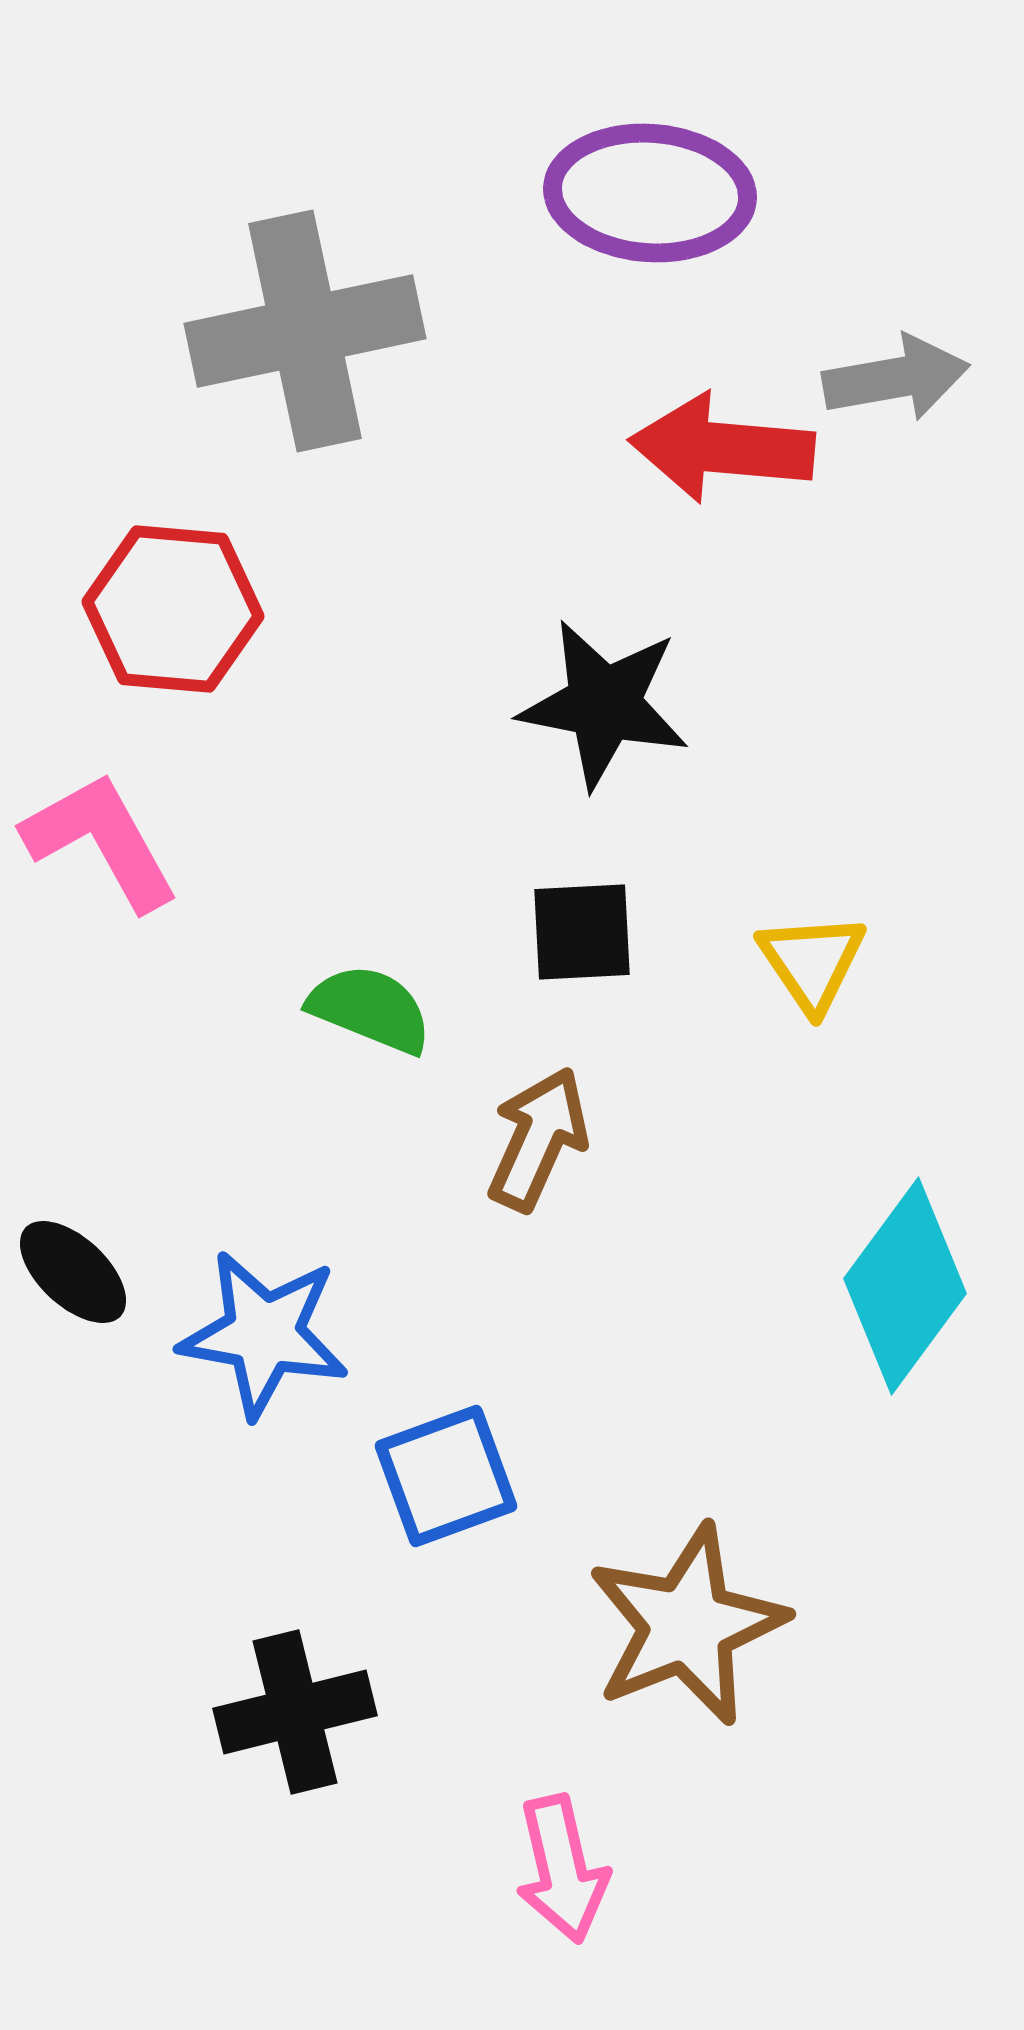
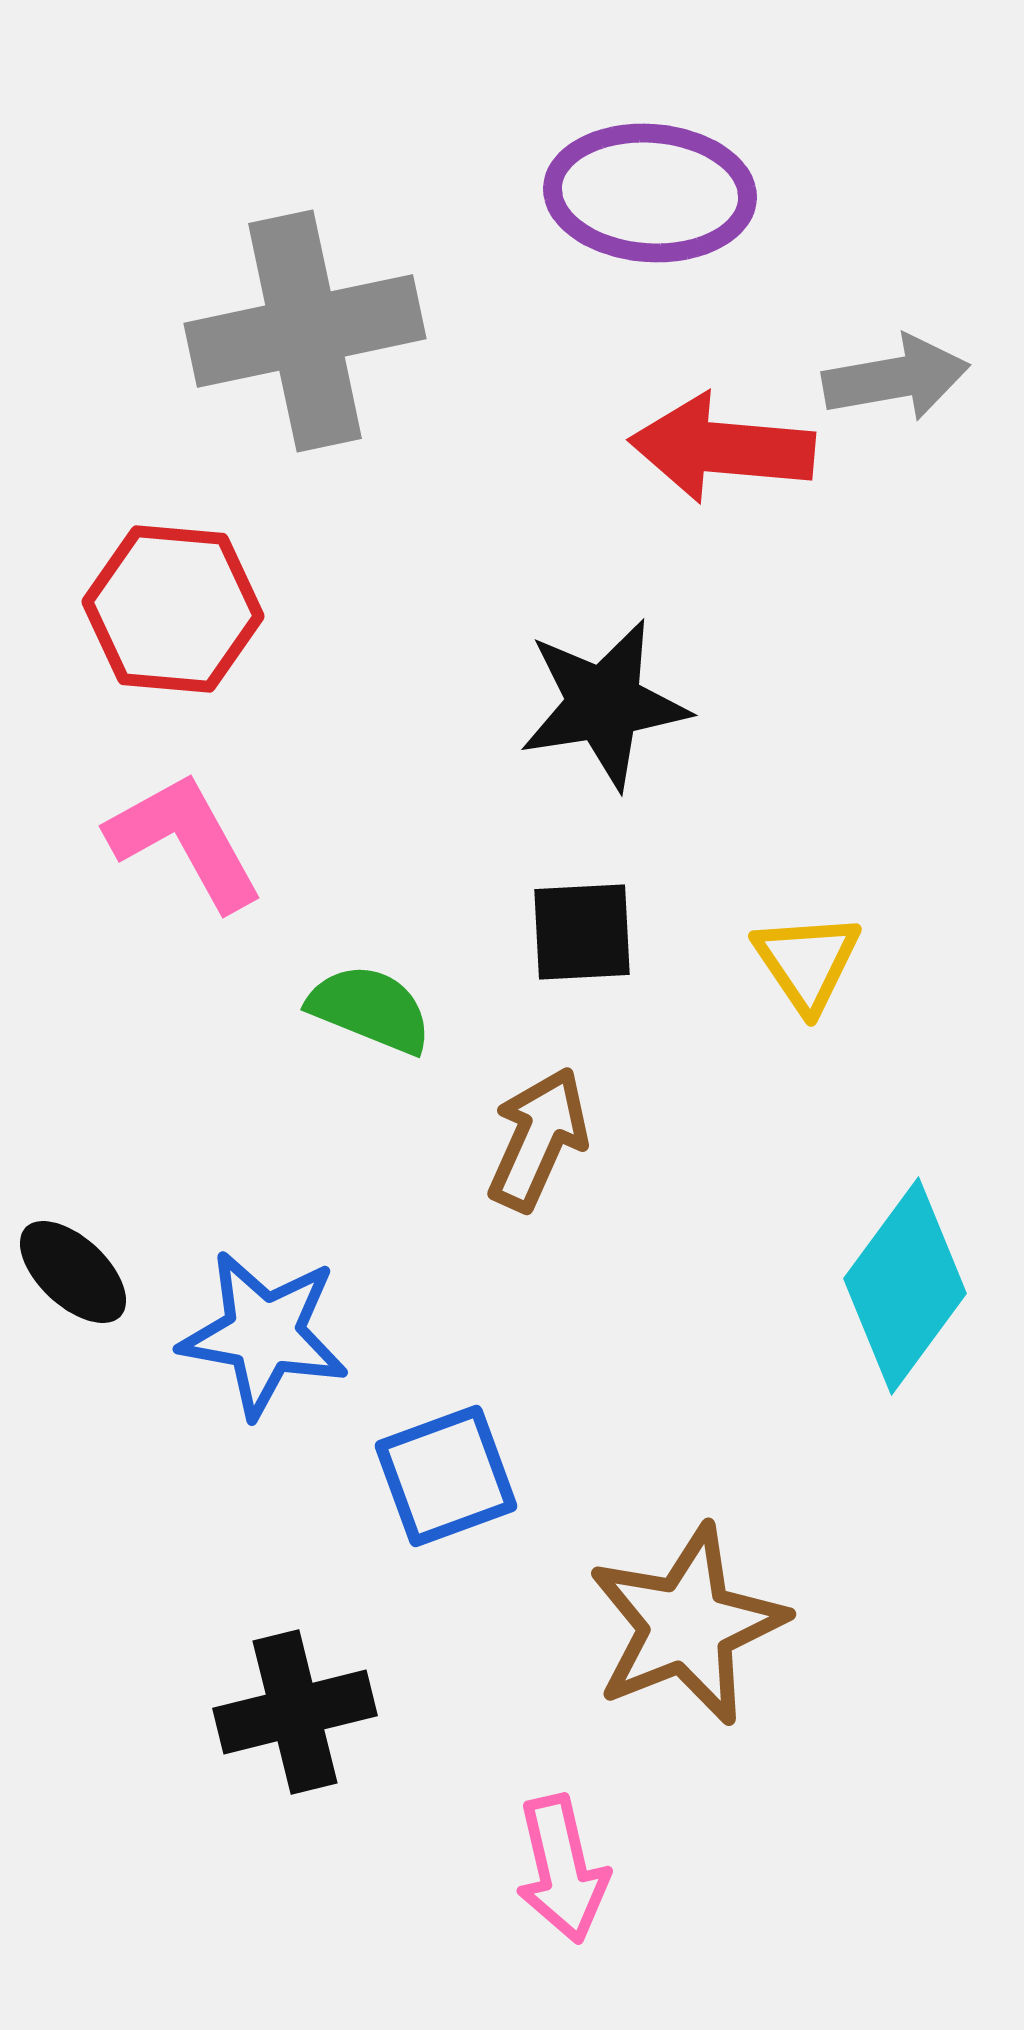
black star: rotated 20 degrees counterclockwise
pink L-shape: moved 84 px right
yellow triangle: moved 5 px left
